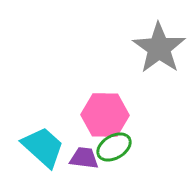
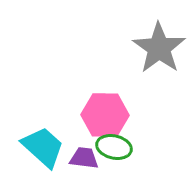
green ellipse: rotated 44 degrees clockwise
